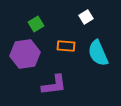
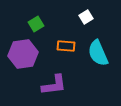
purple hexagon: moved 2 px left
